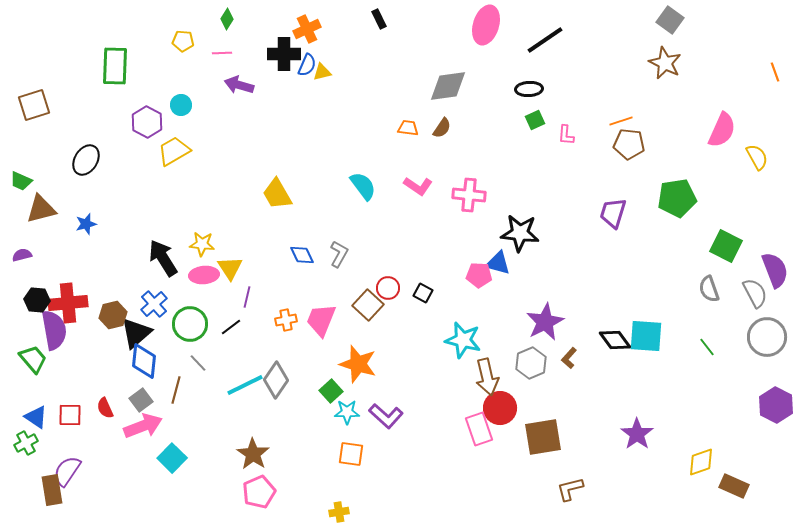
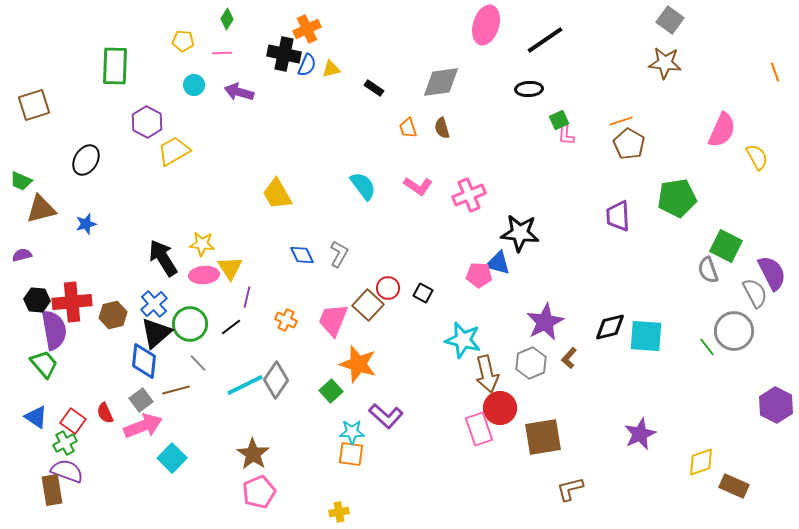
black rectangle at (379, 19): moved 5 px left, 69 px down; rotated 30 degrees counterclockwise
black cross at (284, 54): rotated 12 degrees clockwise
brown star at (665, 63): rotated 20 degrees counterclockwise
yellow triangle at (322, 72): moved 9 px right, 3 px up
purple arrow at (239, 85): moved 7 px down
gray diamond at (448, 86): moved 7 px left, 4 px up
cyan circle at (181, 105): moved 13 px right, 20 px up
green square at (535, 120): moved 24 px right
orange trapezoid at (408, 128): rotated 115 degrees counterclockwise
brown semicircle at (442, 128): rotated 130 degrees clockwise
brown pentagon at (629, 144): rotated 24 degrees clockwise
pink cross at (469, 195): rotated 28 degrees counterclockwise
purple trapezoid at (613, 213): moved 5 px right, 3 px down; rotated 20 degrees counterclockwise
purple semicircle at (775, 270): moved 3 px left, 3 px down; rotated 6 degrees counterclockwise
gray semicircle at (709, 289): moved 1 px left, 19 px up
red cross at (68, 303): moved 4 px right, 1 px up
orange cross at (286, 320): rotated 35 degrees clockwise
pink trapezoid at (321, 320): moved 12 px right
black triangle at (136, 333): moved 20 px right
gray circle at (767, 337): moved 33 px left, 6 px up
black diamond at (615, 340): moved 5 px left, 13 px up; rotated 68 degrees counterclockwise
green trapezoid at (33, 359): moved 11 px right, 5 px down
brown arrow at (487, 377): moved 3 px up
brown line at (176, 390): rotated 60 degrees clockwise
red semicircle at (105, 408): moved 5 px down
cyan star at (347, 412): moved 5 px right, 20 px down
red square at (70, 415): moved 3 px right, 6 px down; rotated 35 degrees clockwise
purple star at (637, 434): moved 3 px right; rotated 12 degrees clockwise
green cross at (26, 443): moved 39 px right
purple semicircle at (67, 471): rotated 76 degrees clockwise
